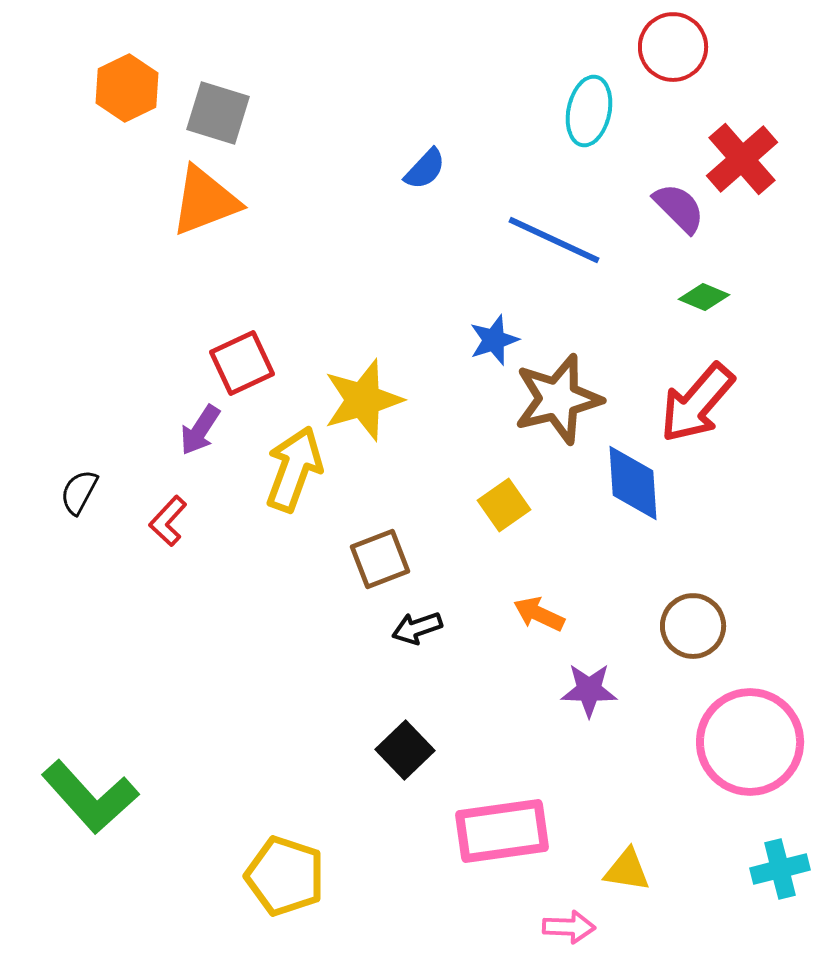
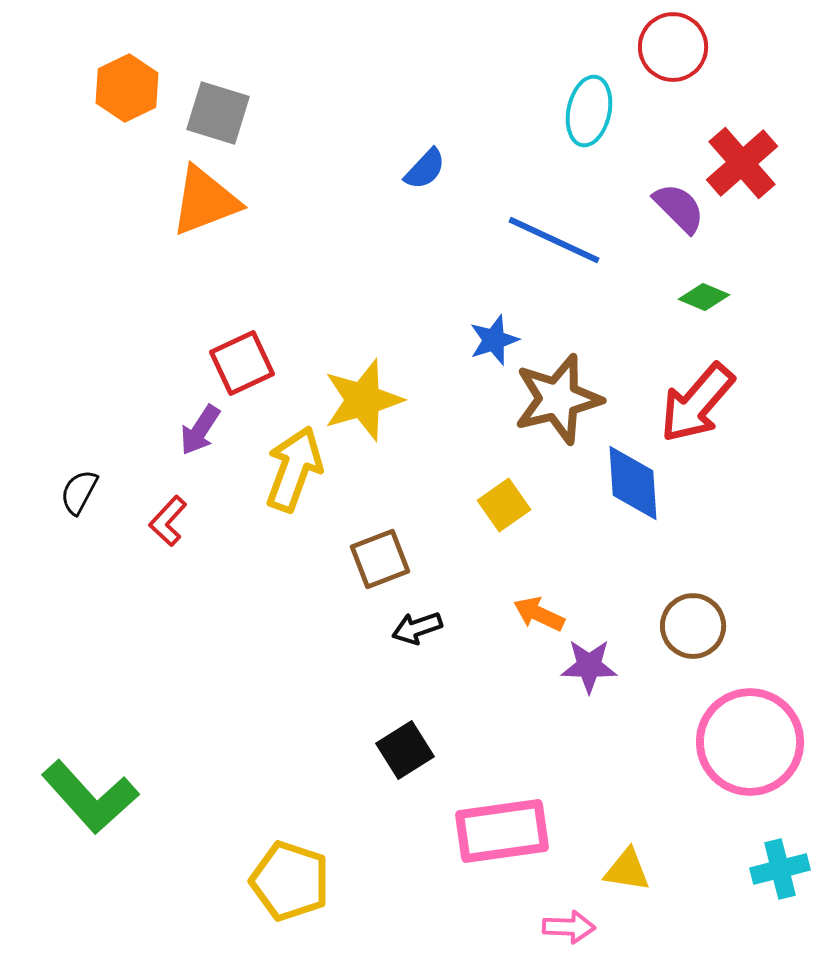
red cross: moved 4 px down
purple star: moved 24 px up
black square: rotated 12 degrees clockwise
yellow pentagon: moved 5 px right, 5 px down
